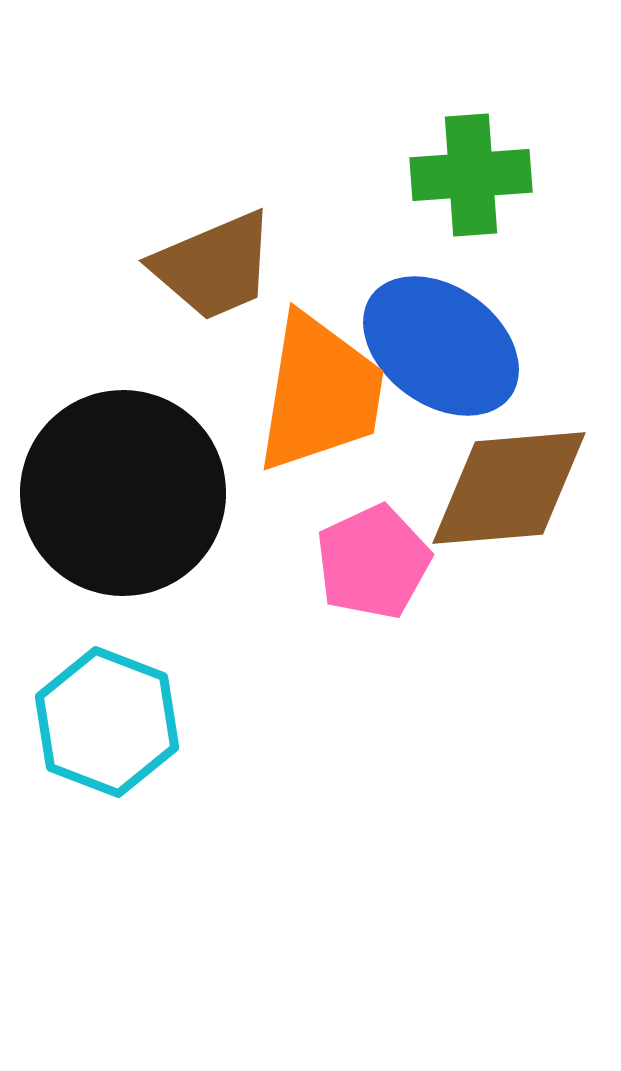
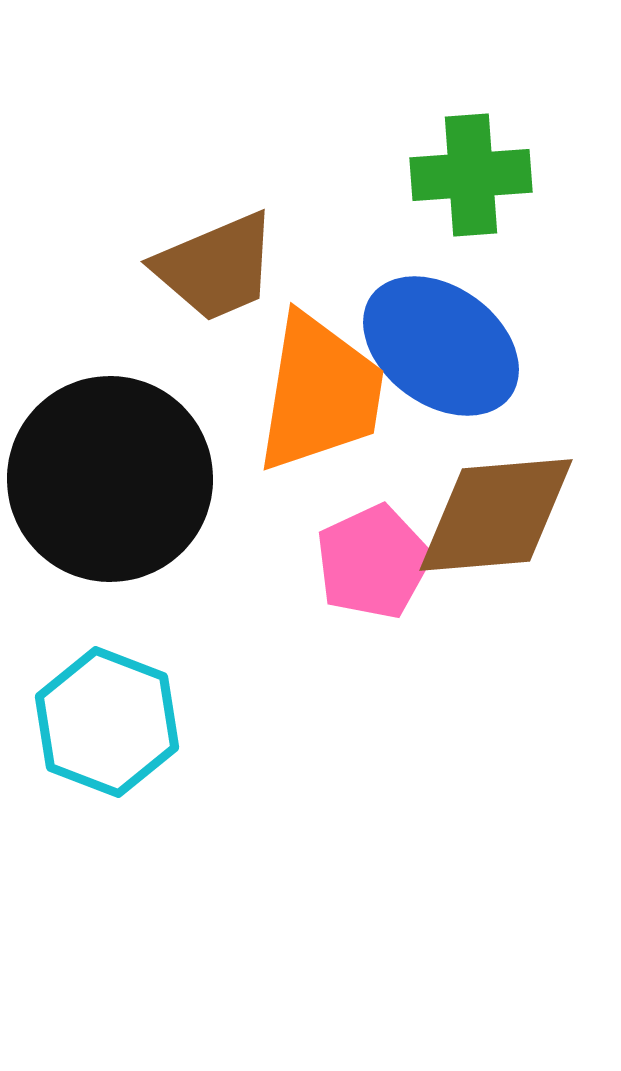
brown trapezoid: moved 2 px right, 1 px down
brown diamond: moved 13 px left, 27 px down
black circle: moved 13 px left, 14 px up
